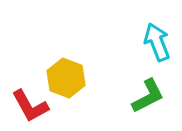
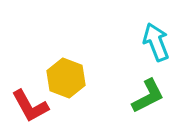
cyan arrow: moved 1 px left
